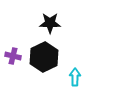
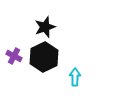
black star: moved 5 px left, 4 px down; rotated 20 degrees counterclockwise
purple cross: moved 1 px right; rotated 14 degrees clockwise
